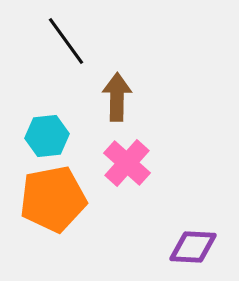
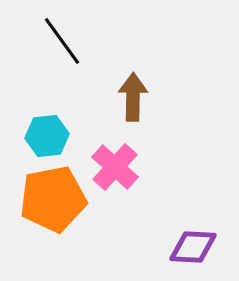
black line: moved 4 px left
brown arrow: moved 16 px right
pink cross: moved 12 px left, 4 px down
